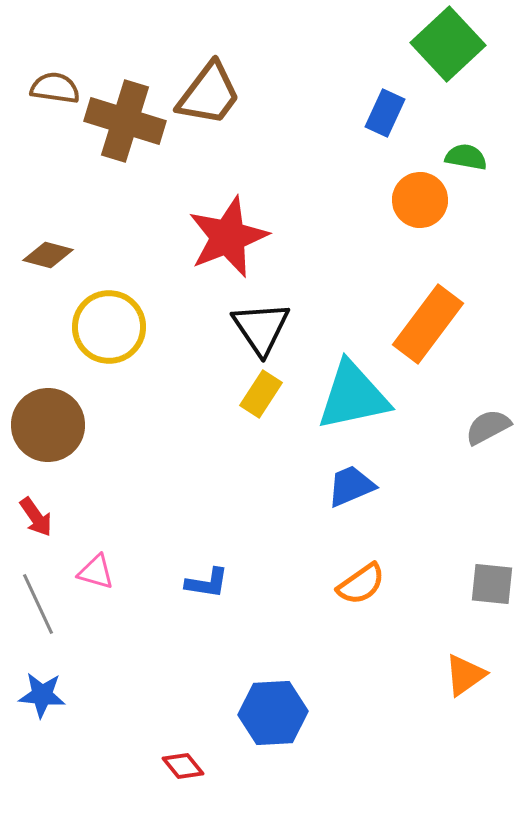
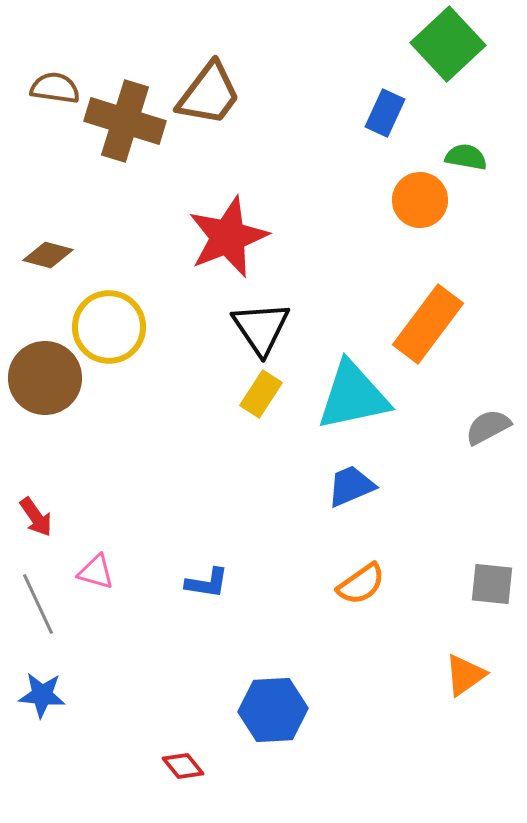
brown circle: moved 3 px left, 47 px up
blue hexagon: moved 3 px up
